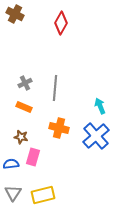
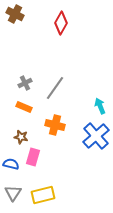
gray line: rotated 30 degrees clockwise
orange cross: moved 4 px left, 3 px up
blue semicircle: rotated 21 degrees clockwise
